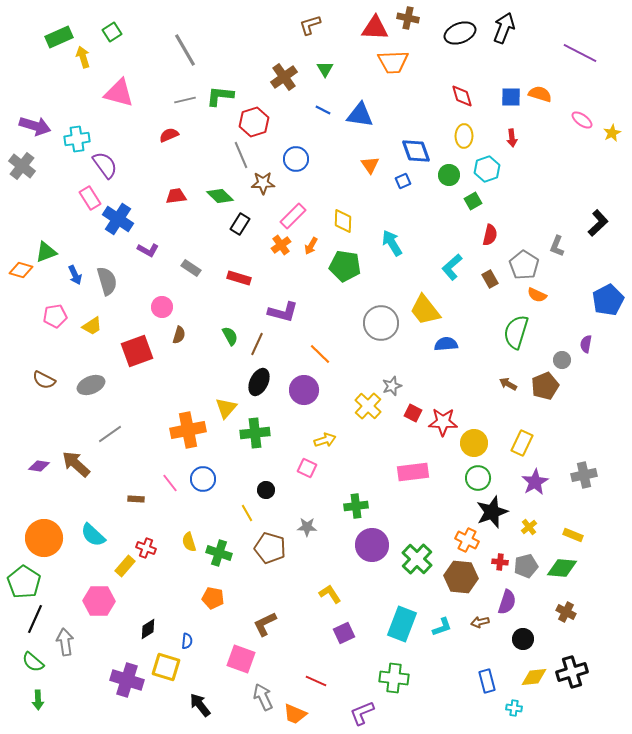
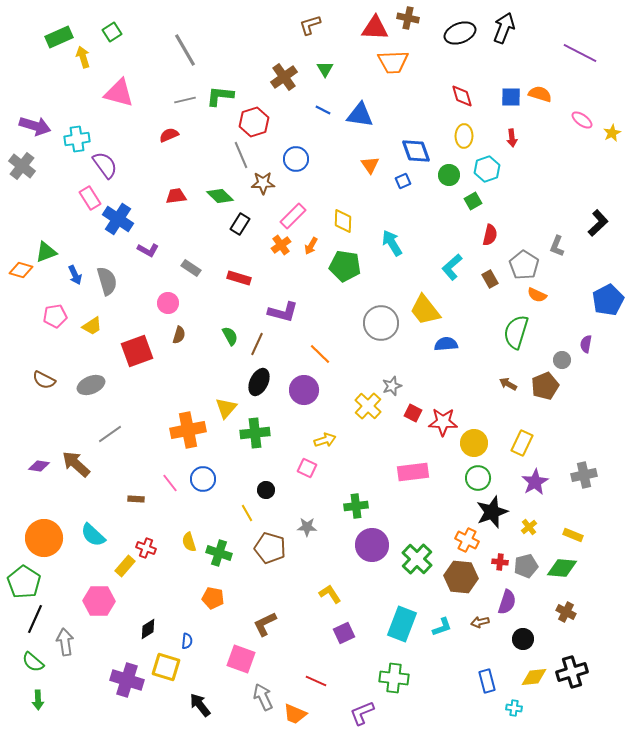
pink circle at (162, 307): moved 6 px right, 4 px up
